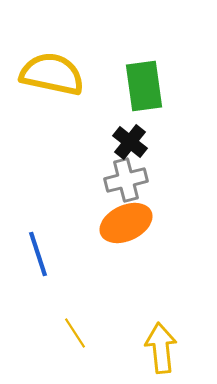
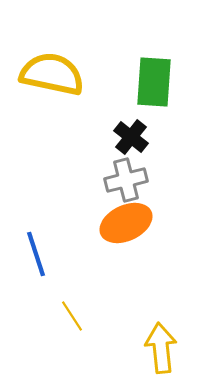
green rectangle: moved 10 px right, 4 px up; rotated 12 degrees clockwise
black cross: moved 1 px right, 5 px up
blue line: moved 2 px left
yellow line: moved 3 px left, 17 px up
